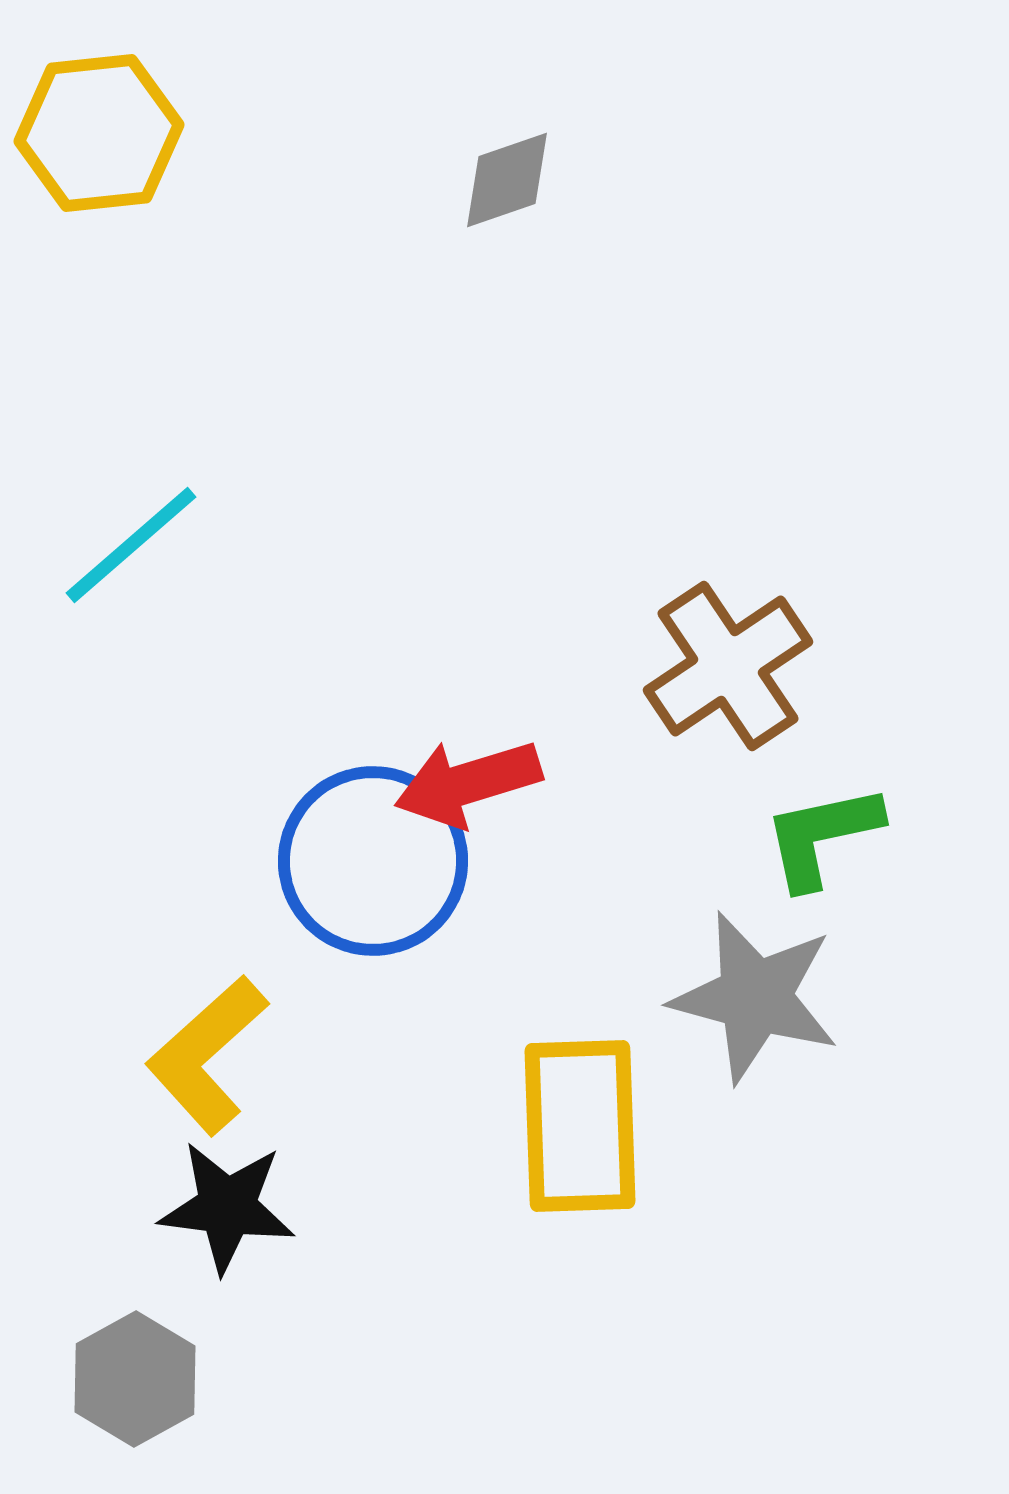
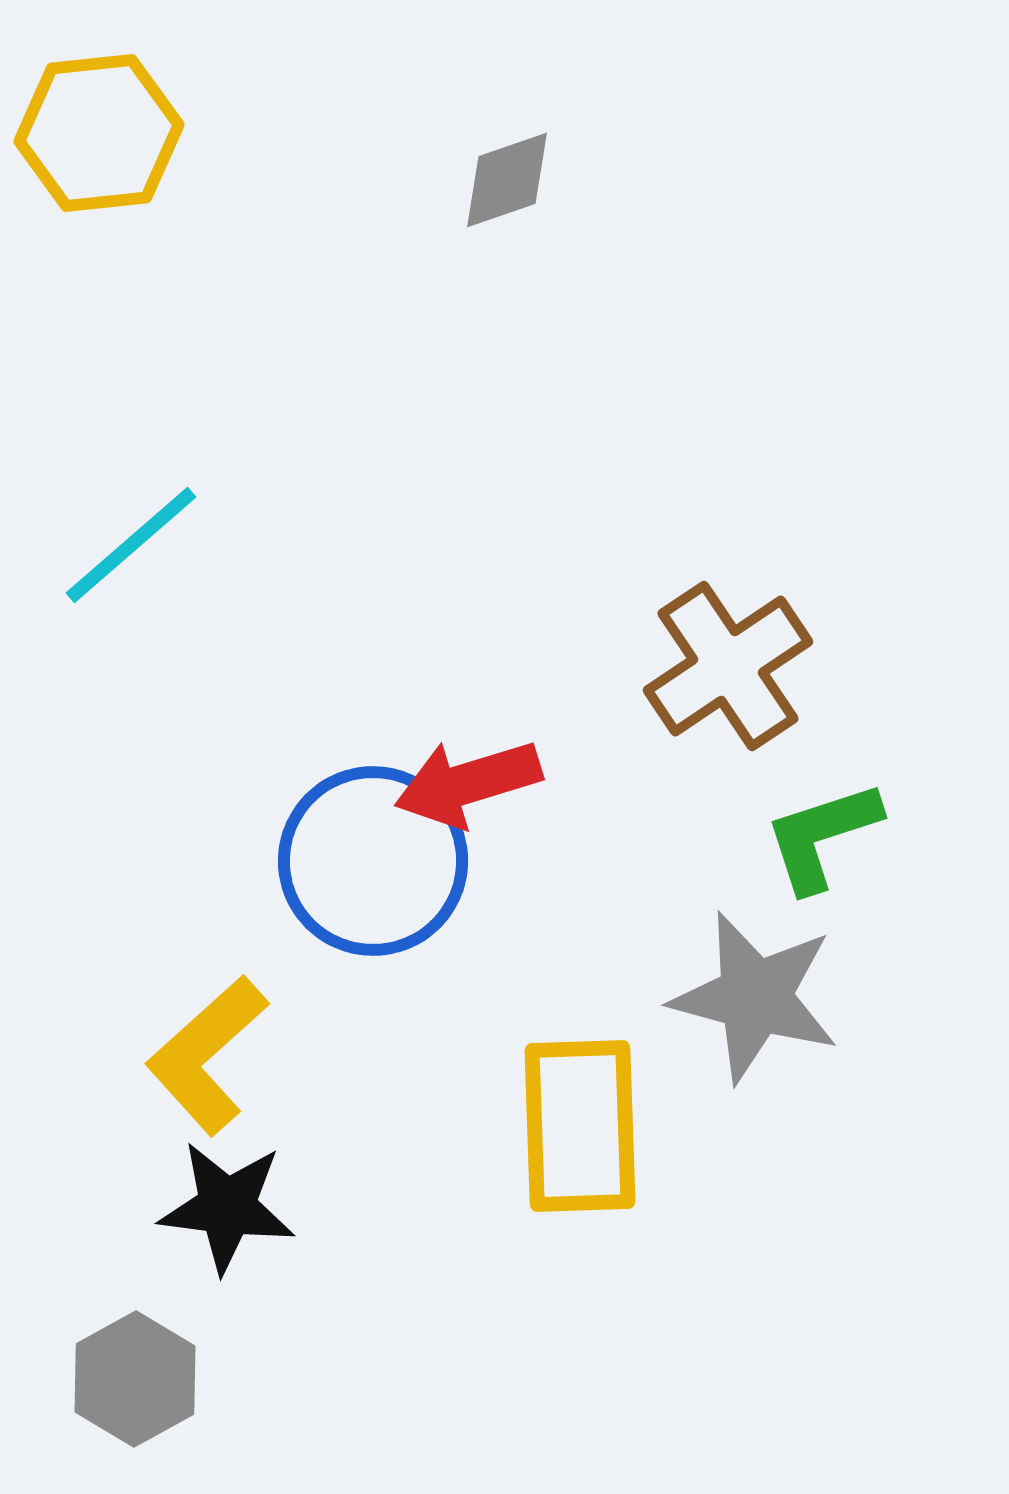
green L-shape: rotated 6 degrees counterclockwise
